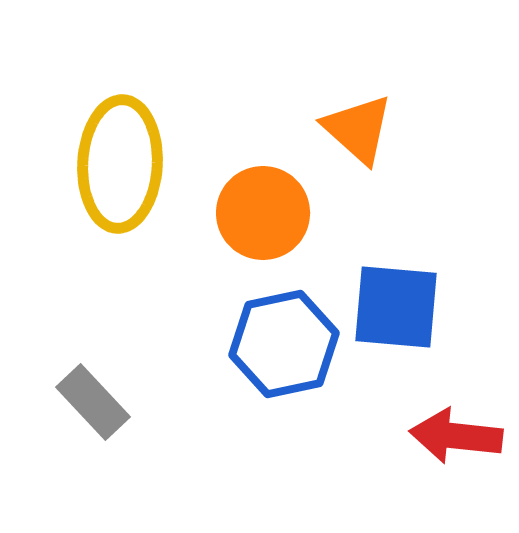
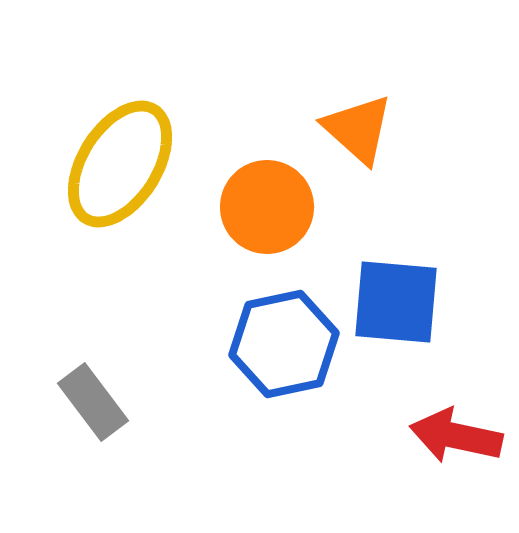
yellow ellipse: rotated 29 degrees clockwise
orange circle: moved 4 px right, 6 px up
blue square: moved 5 px up
gray rectangle: rotated 6 degrees clockwise
red arrow: rotated 6 degrees clockwise
